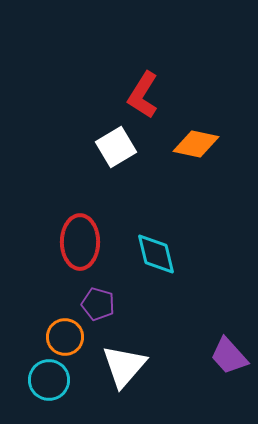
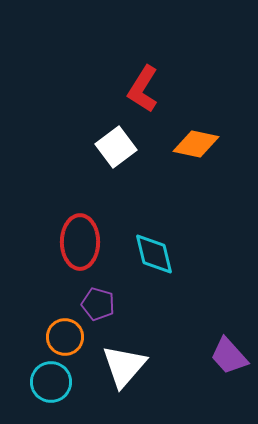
red L-shape: moved 6 px up
white square: rotated 6 degrees counterclockwise
cyan diamond: moved 2 px left
cyan circle: moved 2 px right, 2 px down
